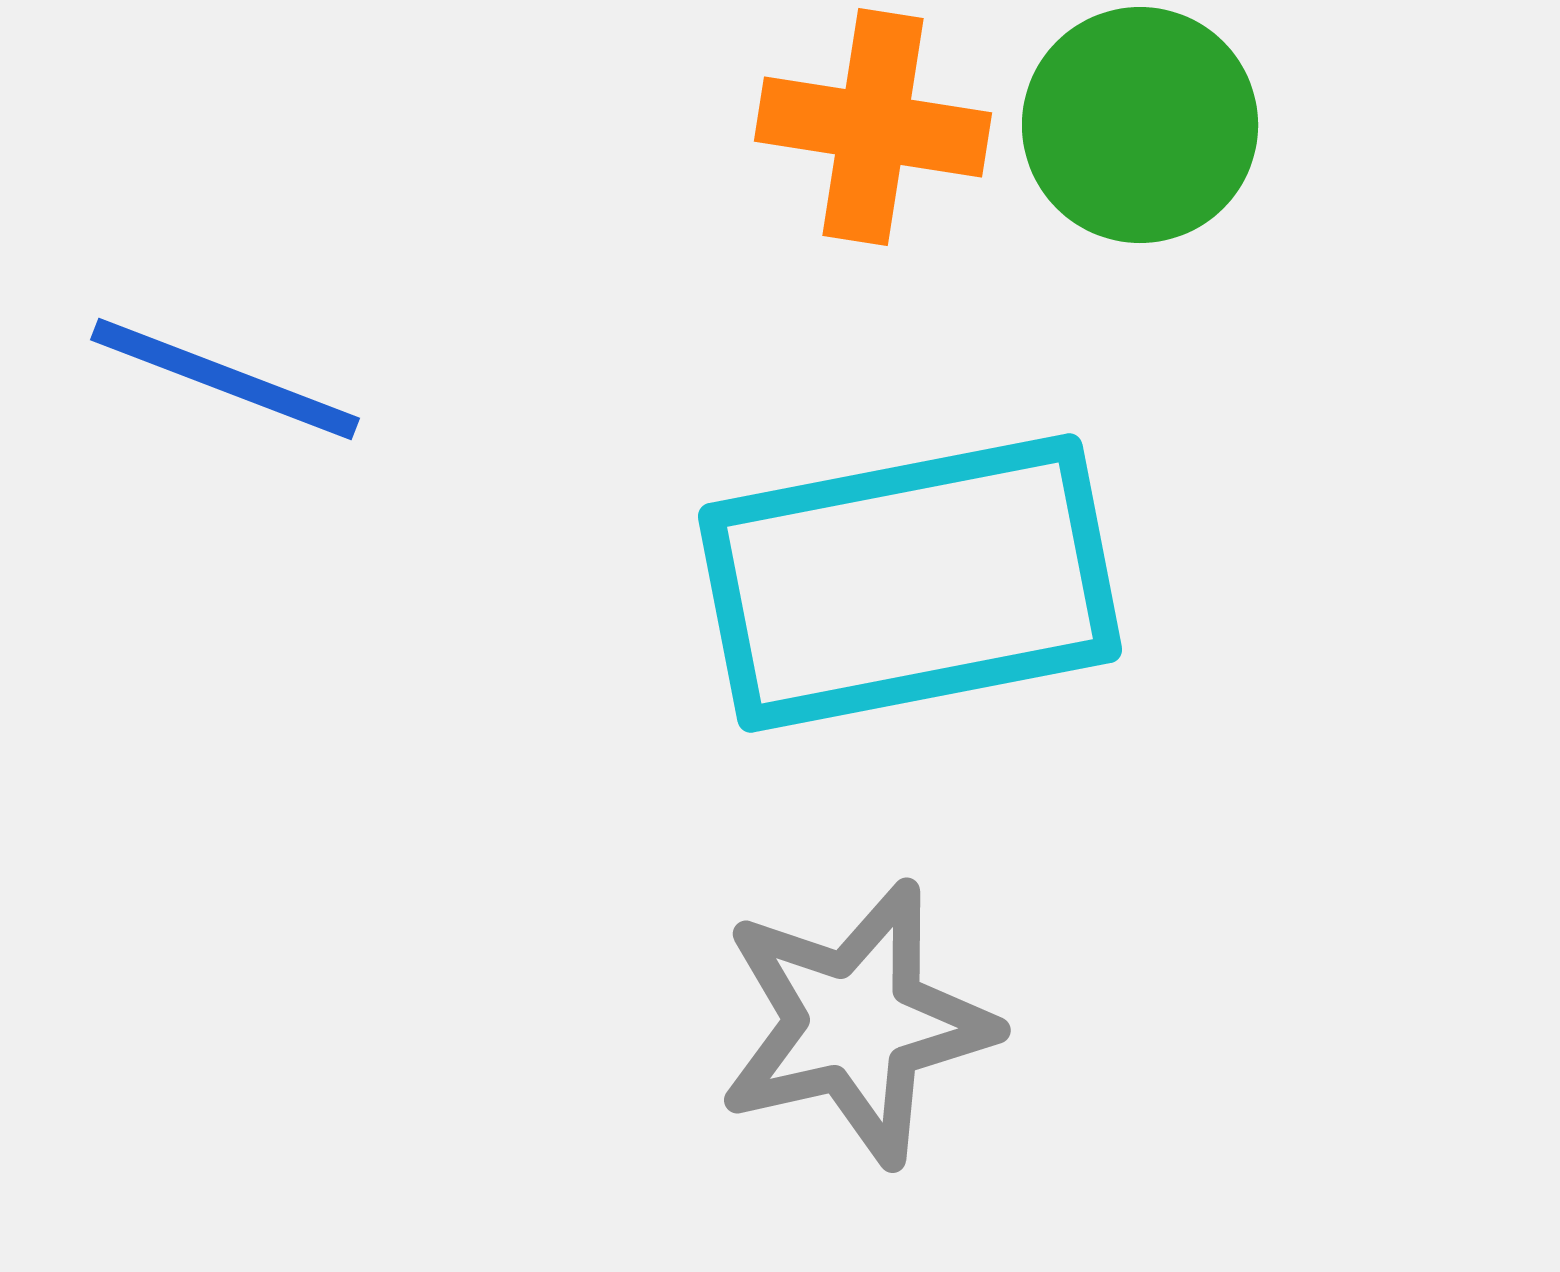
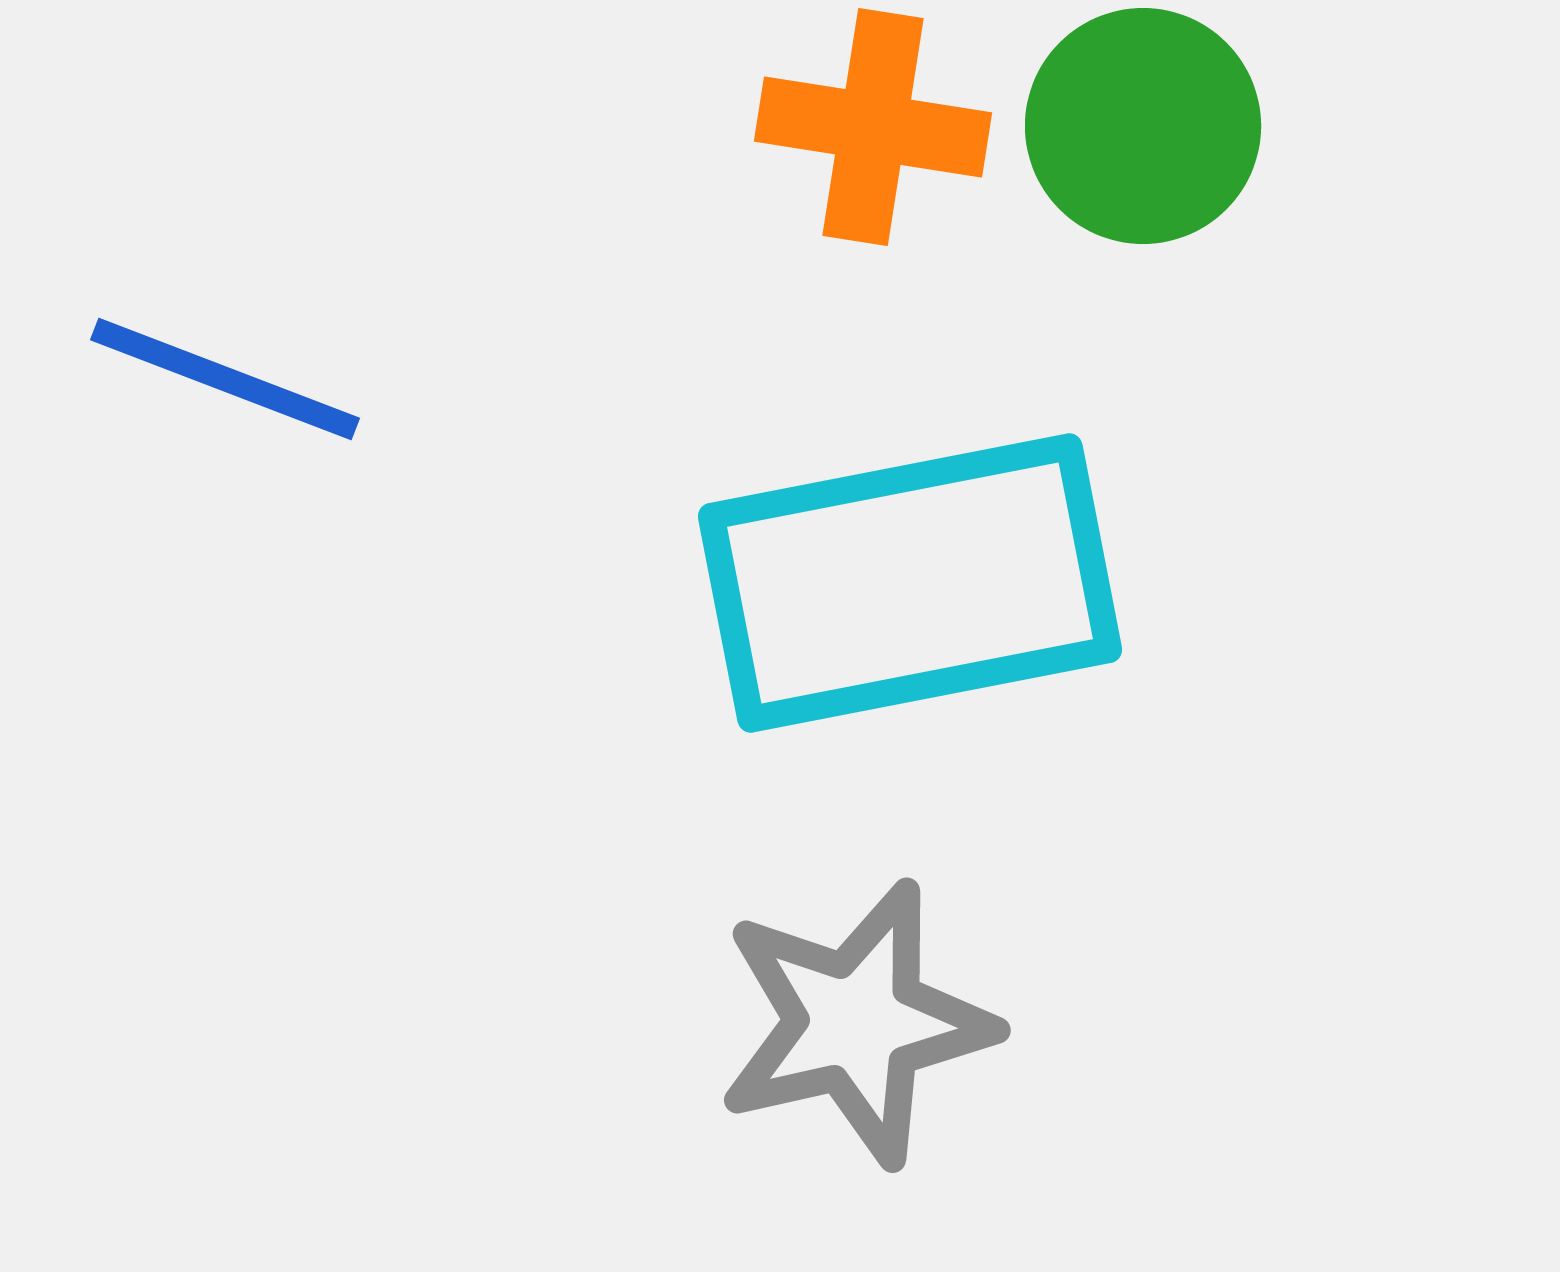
green circle: moved 3 px right, 1 px down
